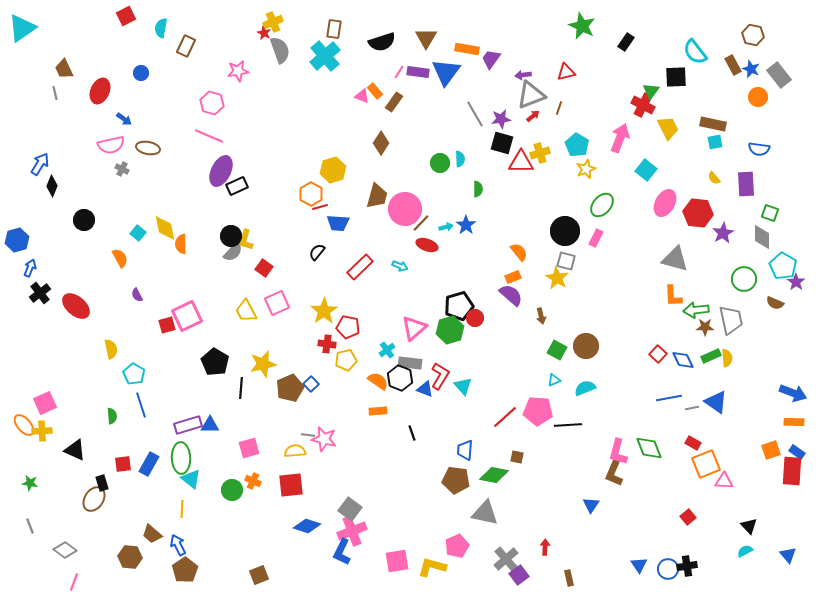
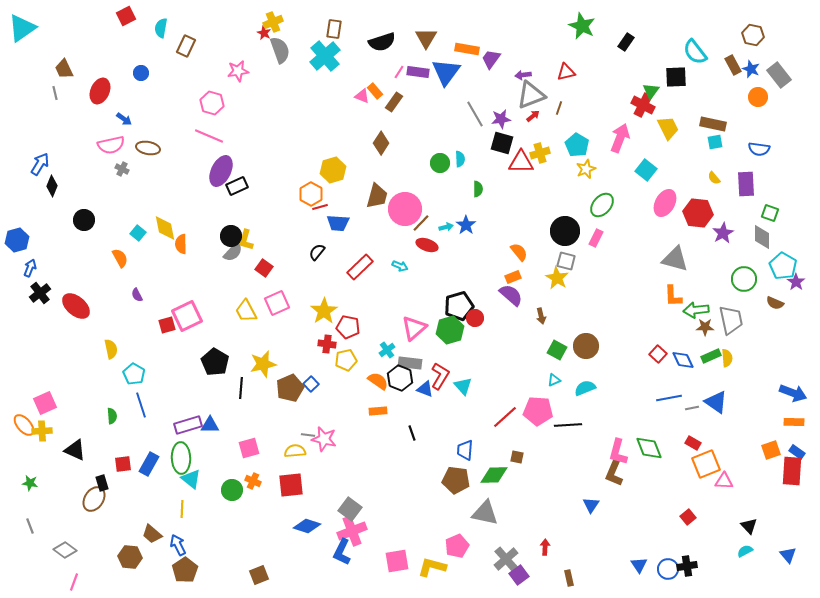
green diamond at (494, 475): rotated 12 degrees counterclockwise
